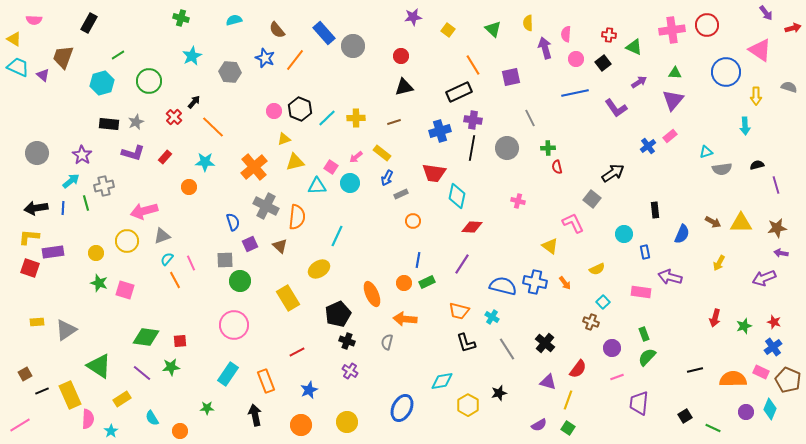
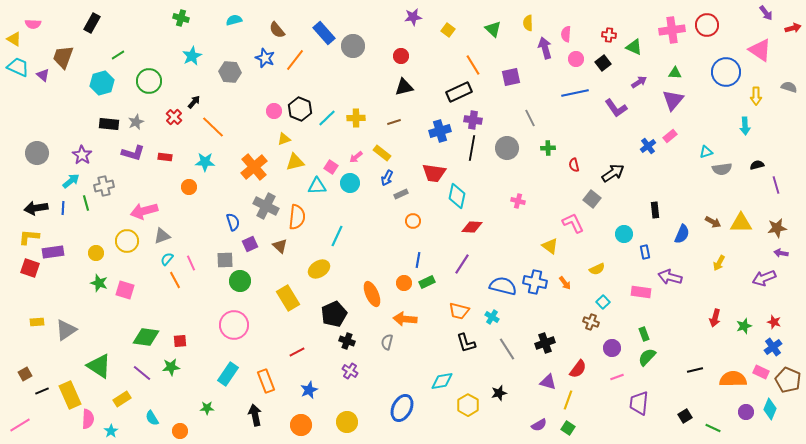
pink semicircle at (34, 20): moved 1 px left, 4 px down
black rectangle at (89, 23): moved 3 px right
red rectangle at (165, 157): rotated 56 degrees clockwise
red semicircle at (557, 167): moved 17 px right, 2 px up
black pentagon at (338, 314): moved 4 px left
black cross at (545, 343): rotated 30 degrees clockwise
